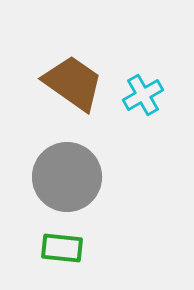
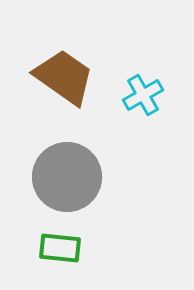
brown trapezoid: moved 9 px left, 6 px up
green rectangle: moved 2 px left
